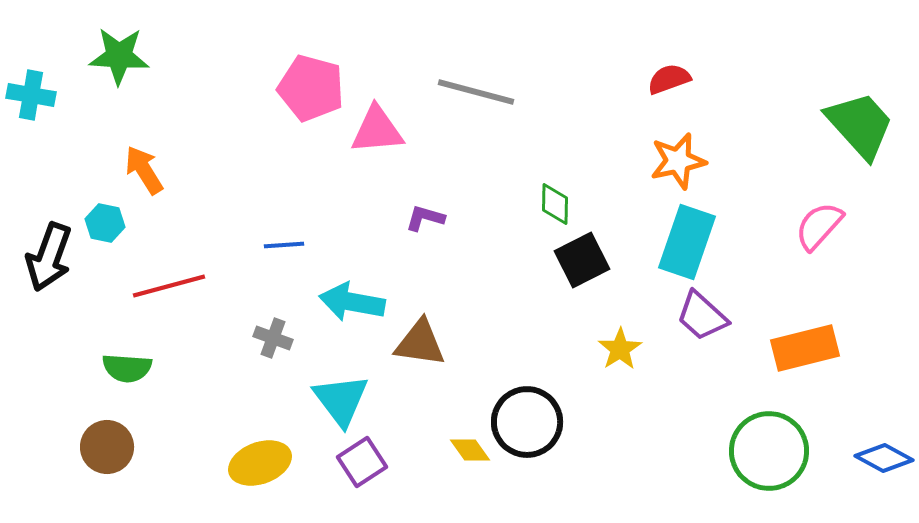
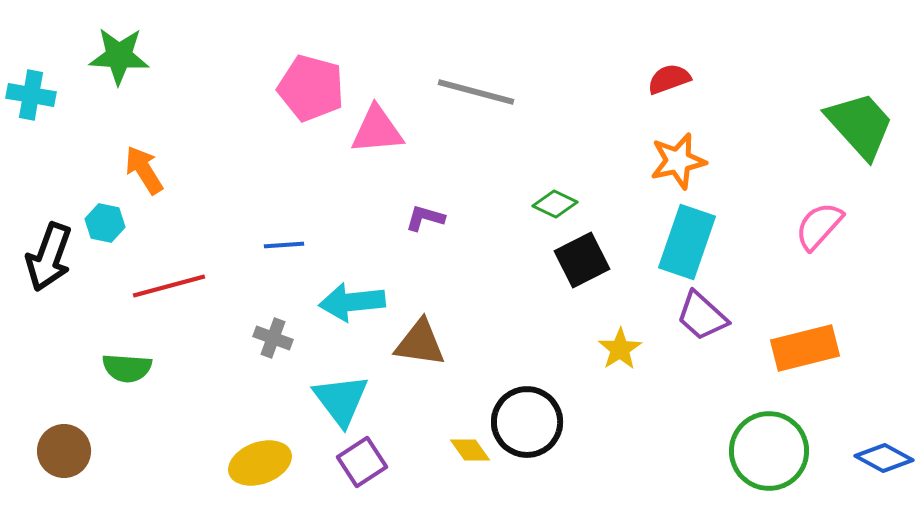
green diamond: rotated 66 degrees counterclockwise
cyan arrow: rotated 16 degrees counterclockwise
brown circle: moved 43 px left, 4 px down
